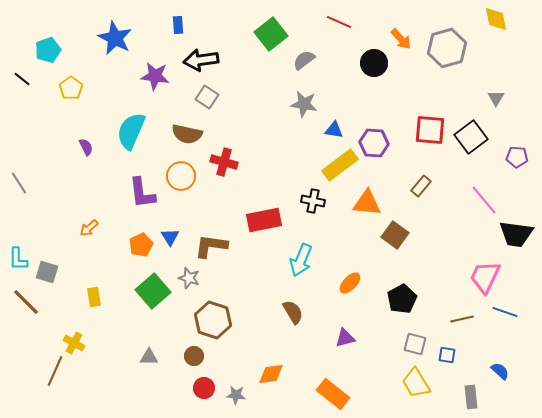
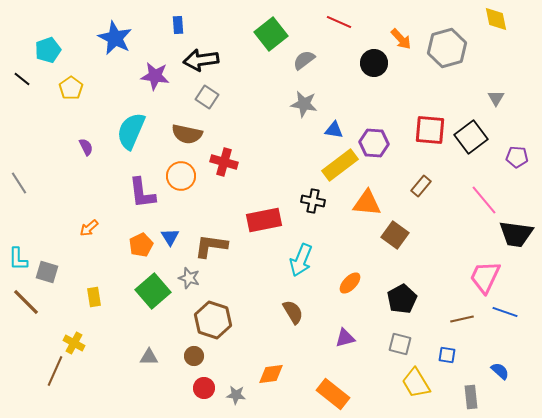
gray square at (415, 344): moved 15 px left
